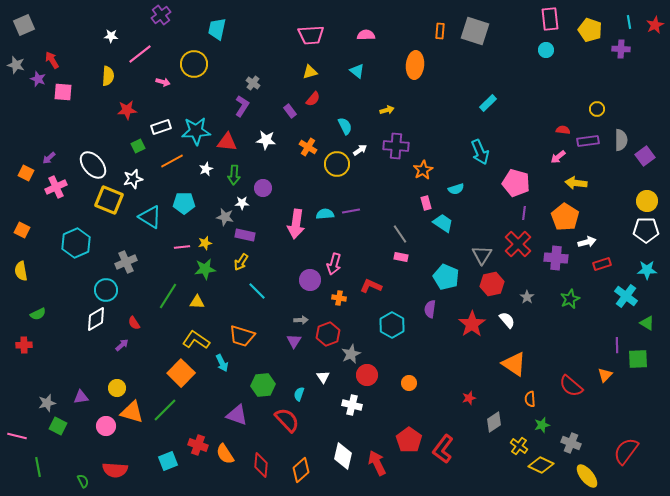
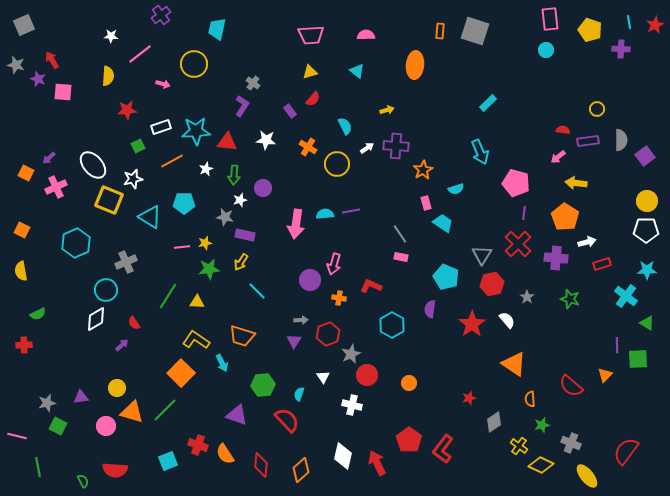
pink arrow at (163, 82): moved 2 px down
white arrow at (360, 150): moved 7 px right, 2 px up
white star at (242, 203): moved 2 px left, 3 px up; rotated 16 degrees counterclockwise
green star at (205, 269): moved 4 px right
green star at (570, 299): rotated 30 degrees counterclockwise
